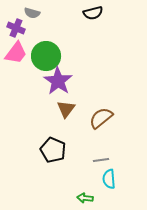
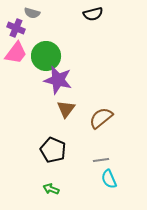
black semicircle: moved 1 px down
purple star: moved 1 px up; rotated 20 degrees counterclockwise
cyan semicircle: rotated 18 degrees counterclockwise
green arrow: moved 34 px left, 9 px up; rotated 14 degrees clockwise
